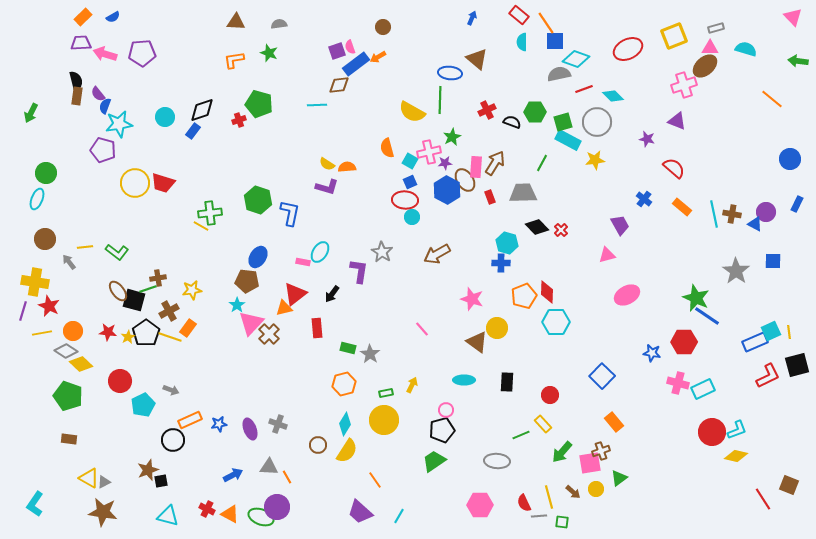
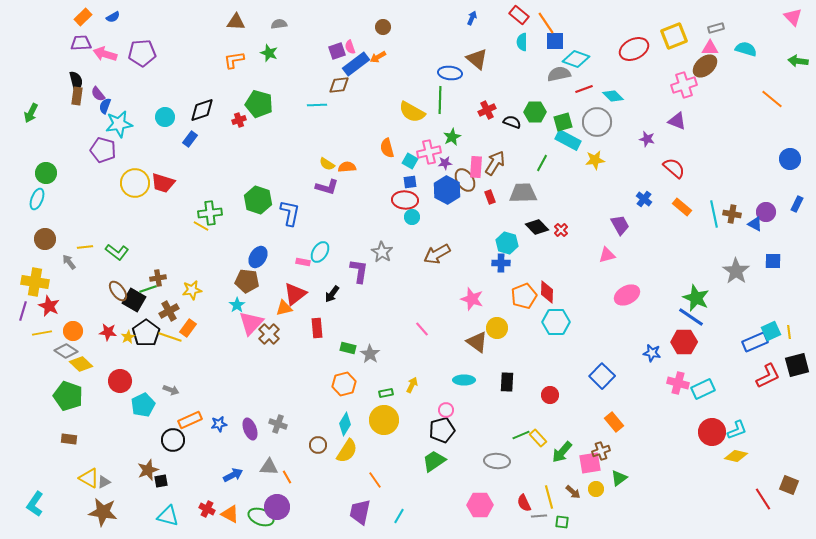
red ellipse at (628, 49): moved 6 px right
blue rectangle at (193, 131): moved 3 px left, 8 px down
blue square at (410, 182): rotated 16 degrees clockwise
black square at (134, 300): rotated 15 degrees clockwise
blue line at (707, 316): moved 16 px left, 1 px down
yellow rectangle at (543, 424): moved 5 px left, 14 px down
purple trapezoid at (360, 512): rotated 60 degrees clockwise
